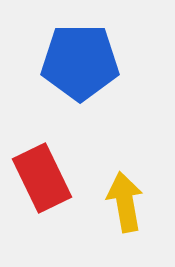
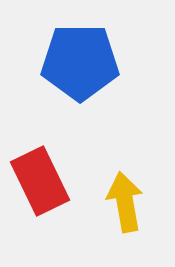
red rectangle: moved 2 px left, 3 px down
